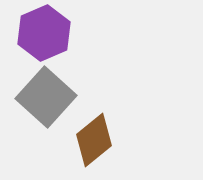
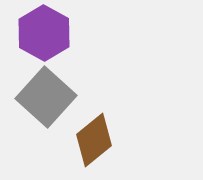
purple hexagon: rotated 8 degrees counterclockwise
